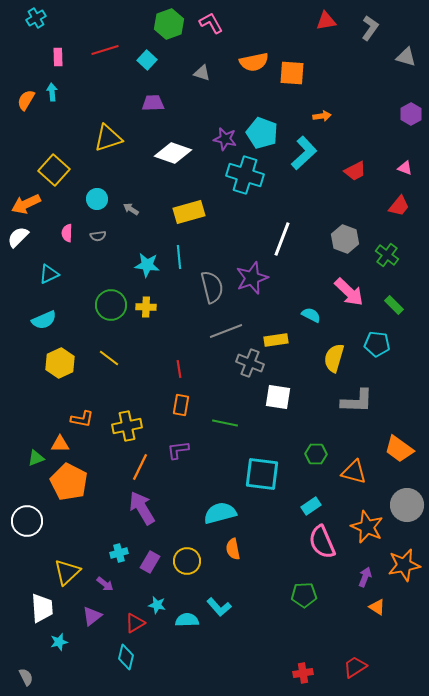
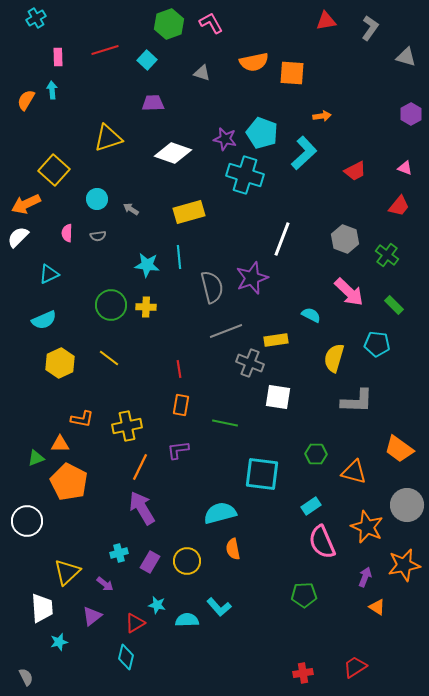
cyan arrow at (52, 92): moved 2 px up
